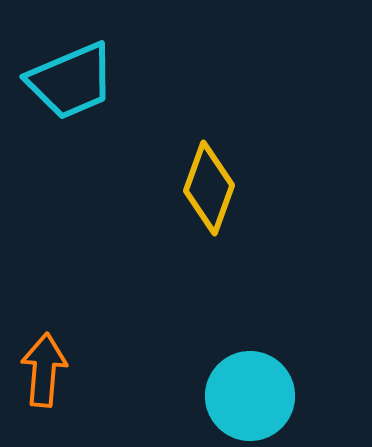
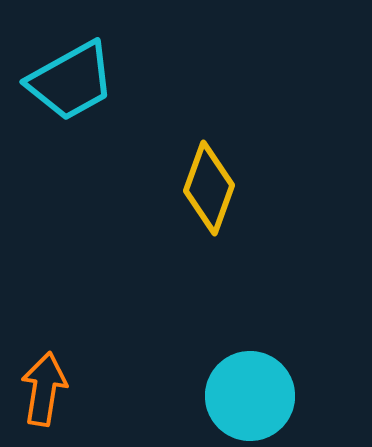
cyan trapezoid: rotated 6 degrees counterclockwise
orange arrow: moved 19 px down; rotated 4 degrees clockwise
